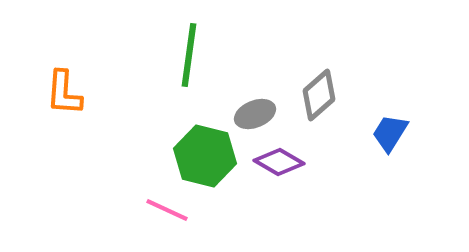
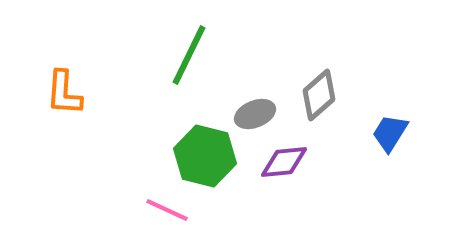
green line: rotated 18 degrees clockwise
purple diamond: moved 5 px right; rotated 36 degrees counterclockwise
